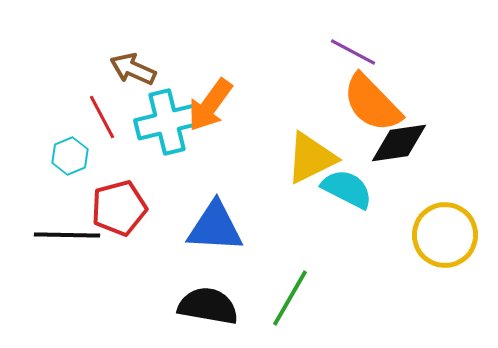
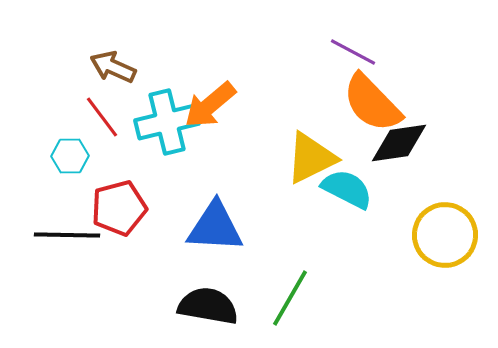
brown arrow: moved 20 px left, 2 px up
orange arrow: rotated 14 degrees clockwise
red line: rotated 9 degrees counterclockwise
cyan hexagon: rotated 21 degrees clockwise
